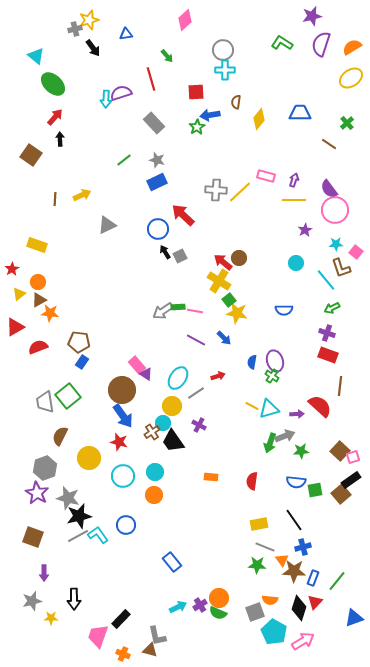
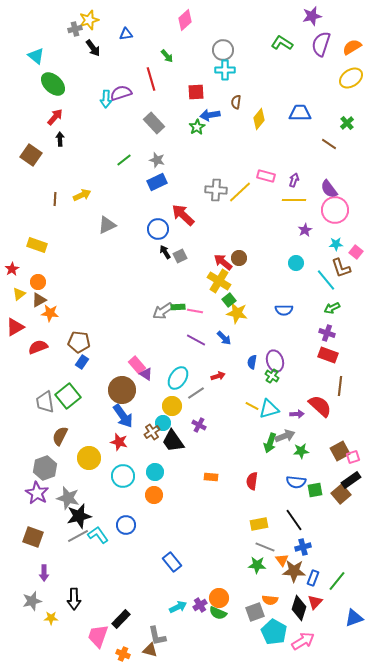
brown square at (340, 451): rotated 18 degrees clockwise
